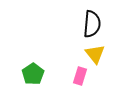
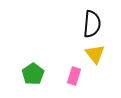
pink rectangle: moved 6 px left
